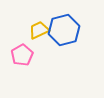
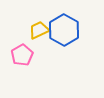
blue hexagon: rotated 16 degrees counterclockwise
